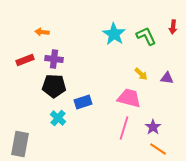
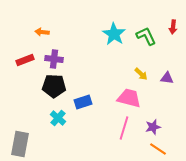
purple star: rotated 21 degrees clockwise
